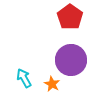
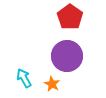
purple circle: moved 4 px left, 4 px up
